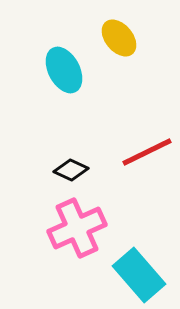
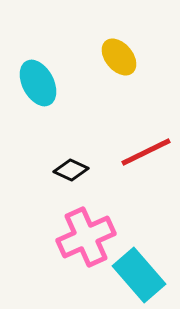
yellow ellipse: moved 19 px down
cyan ellipse: moved 26 px left, 13 px down
red line: moved 1 px left
pink cross: moved 9 px right, 9 px down
